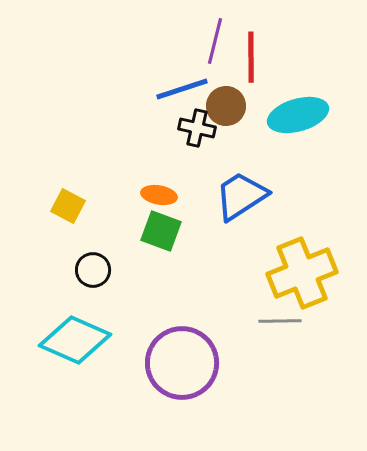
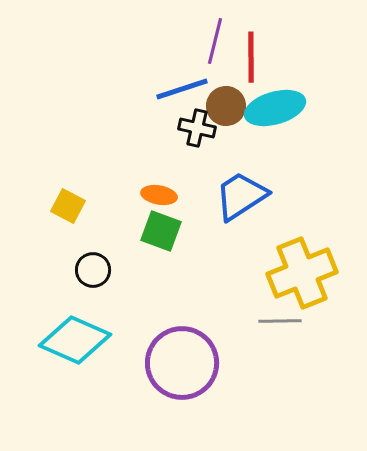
cyan ellipse: moved 23 px left, 7 px up
